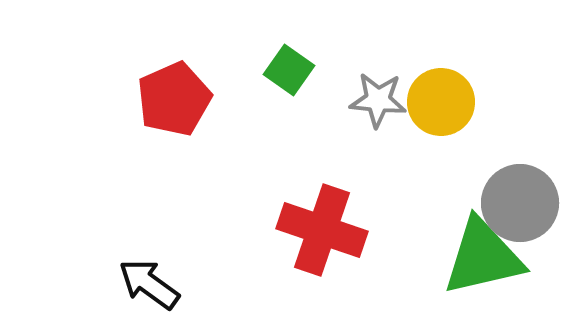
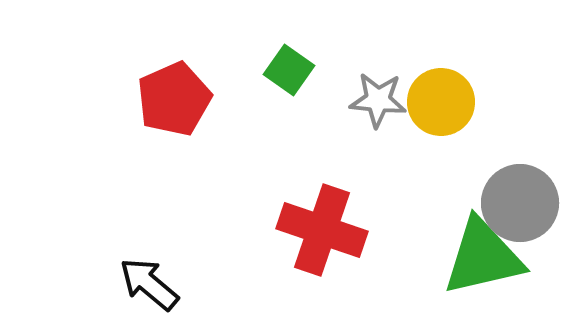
black arrow: rotated 4 degrees clockwise
